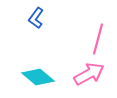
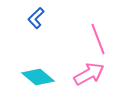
blue L-shape: rotated 10 degrees clockwise
pink line: rotated 36 degrees counterclockwise
